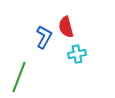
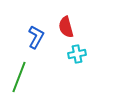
blue L-shape: moved 8 px left
